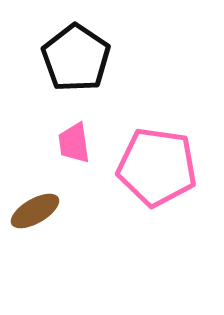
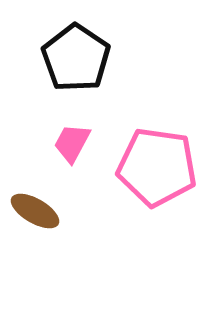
pink trapezoid: moved 2 px left; rotated 36 degrees clockwise
brown ellipse: rotated 60 degrees clockwise
